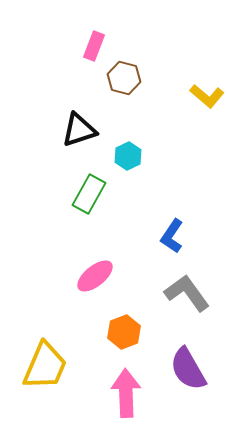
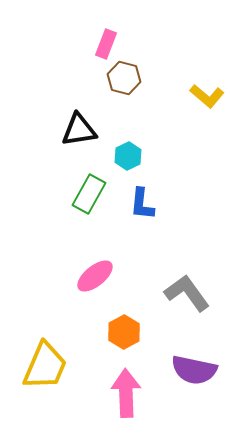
pink rectangle: moved 12 px right, 2 px up
black triangle: rotated 9 degrees clockwise
blue L-shape: moved 30 px left, 32 px up; rotated 28 degrees counterclockwise
orange hexagon: rotated 8 degrees counterclockwise
purple semicircle: moved 6 px right, 1 px down; rotated 48 degrees counterclockwise
